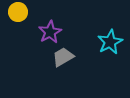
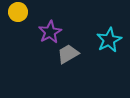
cyan star: moved 1 px left, 2 px up
gray trapezoid: moved 5 px right, 3 px up
